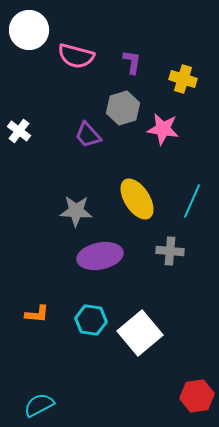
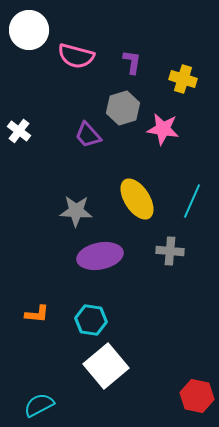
white square: moved 34 px left, 33 px down
red hexagon: rotated 20 degrees clockwise
